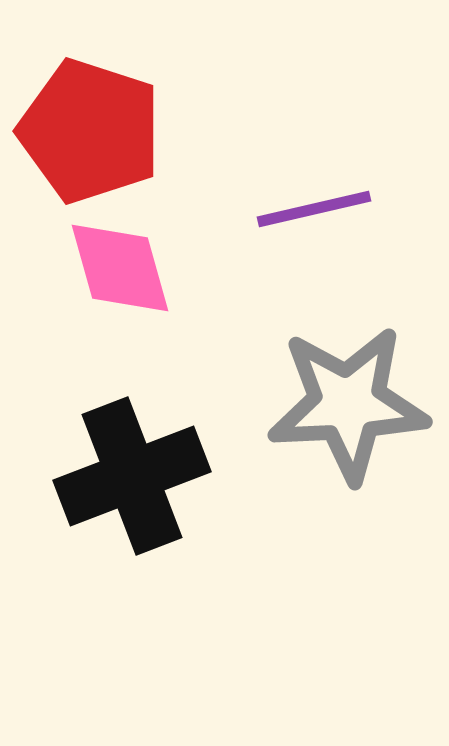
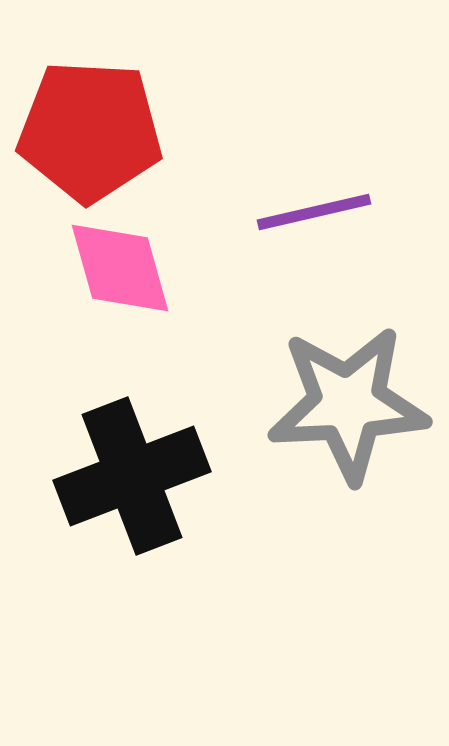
red pentagon: rotated 15 degrees counterclockwise
purple line: moved 3 px down
